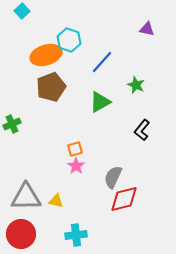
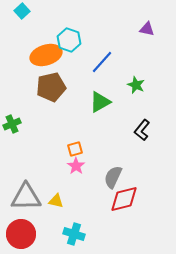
brown pentagon: rotated 8 degrees clockwise
cyan cross: moved 2 px left, 1 px up; rotated 25 degrees clockwise
